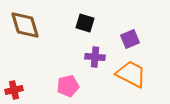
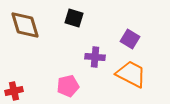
black square: moved 11 px left, 5 px up
purple square: rotated 36 degrees counterclockwise
red cross: moved 1 px down
